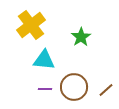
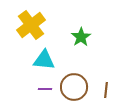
brown line: rotated 42 degrees counterclockwise
